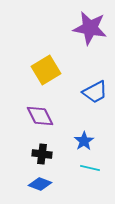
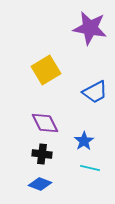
purple diamond: moved 5 px right, 7 px down
